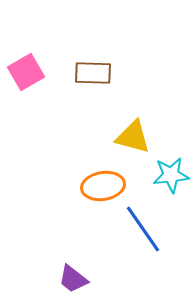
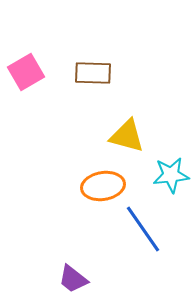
yellow triangle: moved 6 px left, 1 px up
